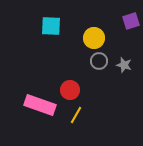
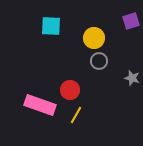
gray star: moved 8 px right, 13 px down
